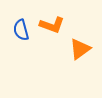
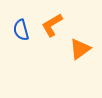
orange L-shape: rotated 130 degrees clockwise
